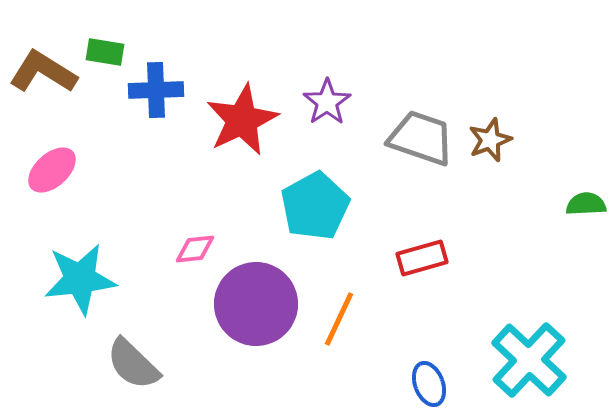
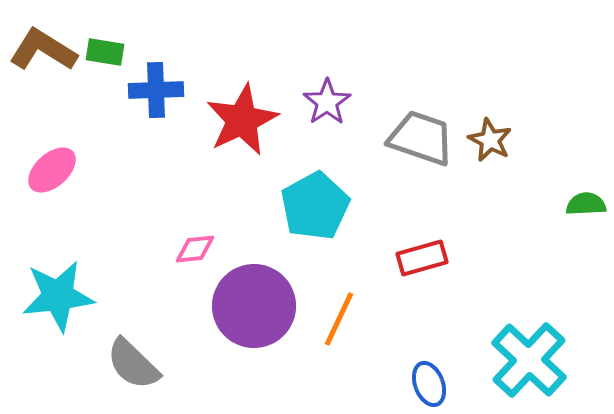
brown L-shape: moved 22 px up
brown star: rotated 24 degrees counterclockwise
cyan star: moved 22 px left, 17 px down
purple circle: moved 2 px left, 2 px down
